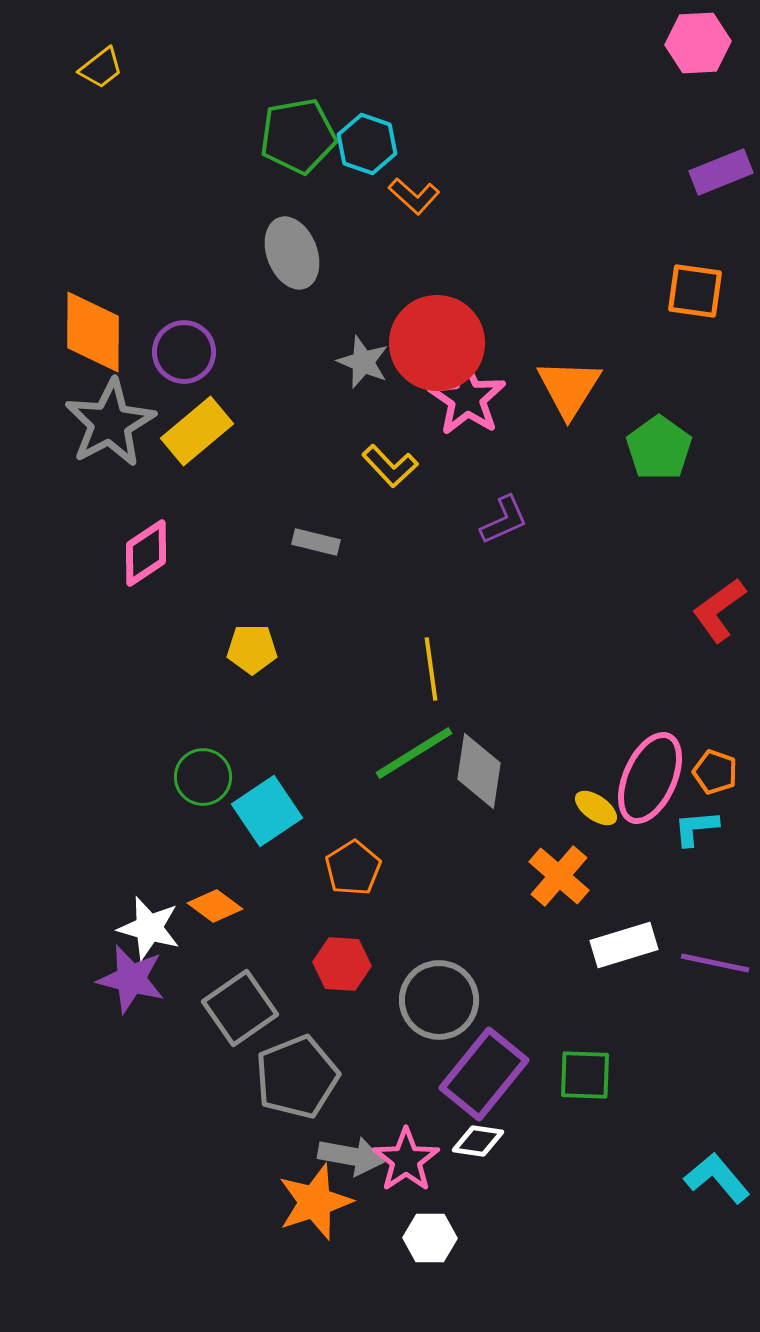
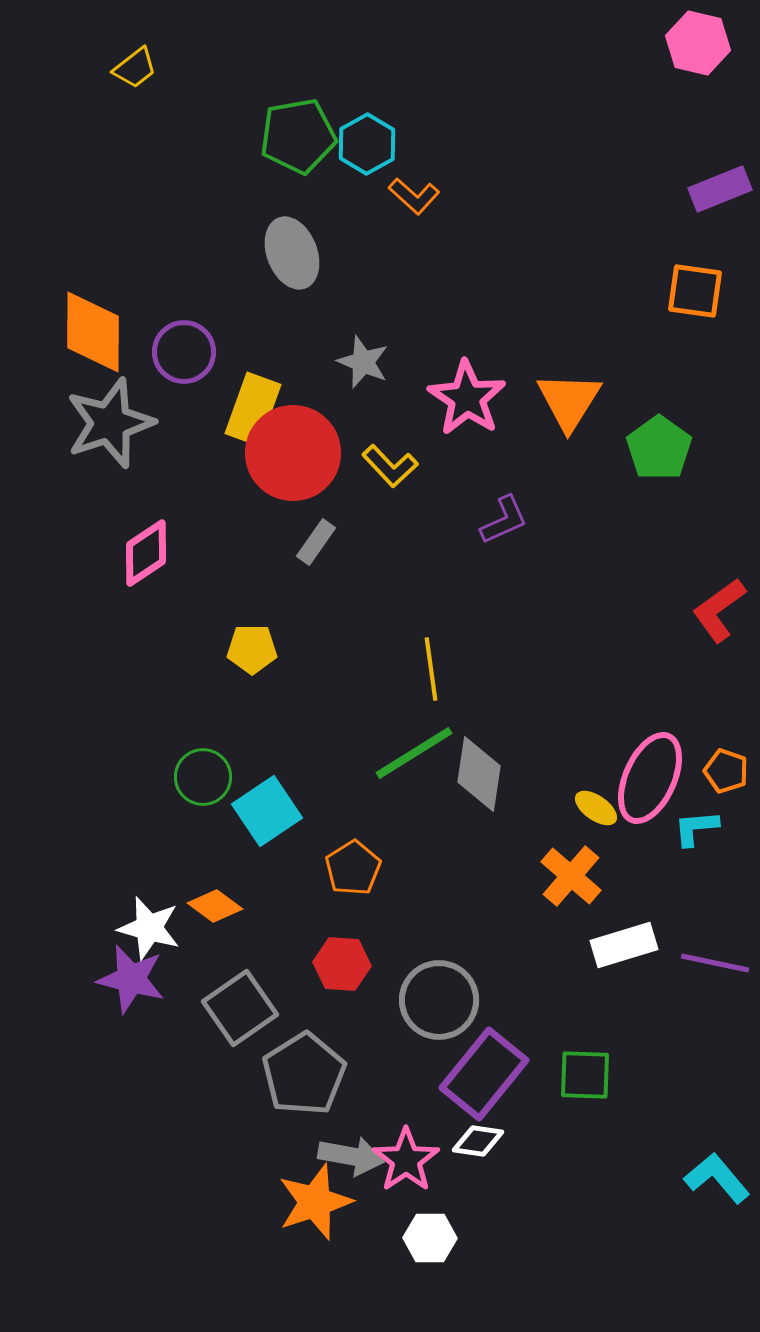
pink hexagon at (698, 43): rotated 16 degrees clockwise
yellow trapezoid at (101, 68): moved 34 px right
cyan hexagon at (367, 144): rotated 12 degrees clockwise
purple rectangle at (721, 172): moved 1 px left, 17 px down
red circle at (437, 343): moved 144 px left, 110 px down
orange triangle at (569, 388): moved 13 px down
gray star at (110, 423): rotated 10 degrees clockwise
yellow rectangle at (197, 431): moved 56 px right, 22 px up; rotated 30 degrees counterclockwise
gray rectangle at (316, 542): rotated 69 degrees counterclockwise
gray diamond at (479, 771): moved 3 px down
orange pentagon at (715, 772): moved 11 px right, 1 px up
orange cross at (559, 876): moved 12 px right
gray pentagon at (297, 1077): moved 7 px right, 3 px up; rotated 10 degrees counterclockwise
